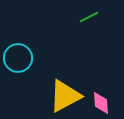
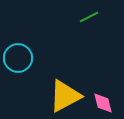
pink diamond: moved 2 px right; rotated 10 degrees counterclockwise
